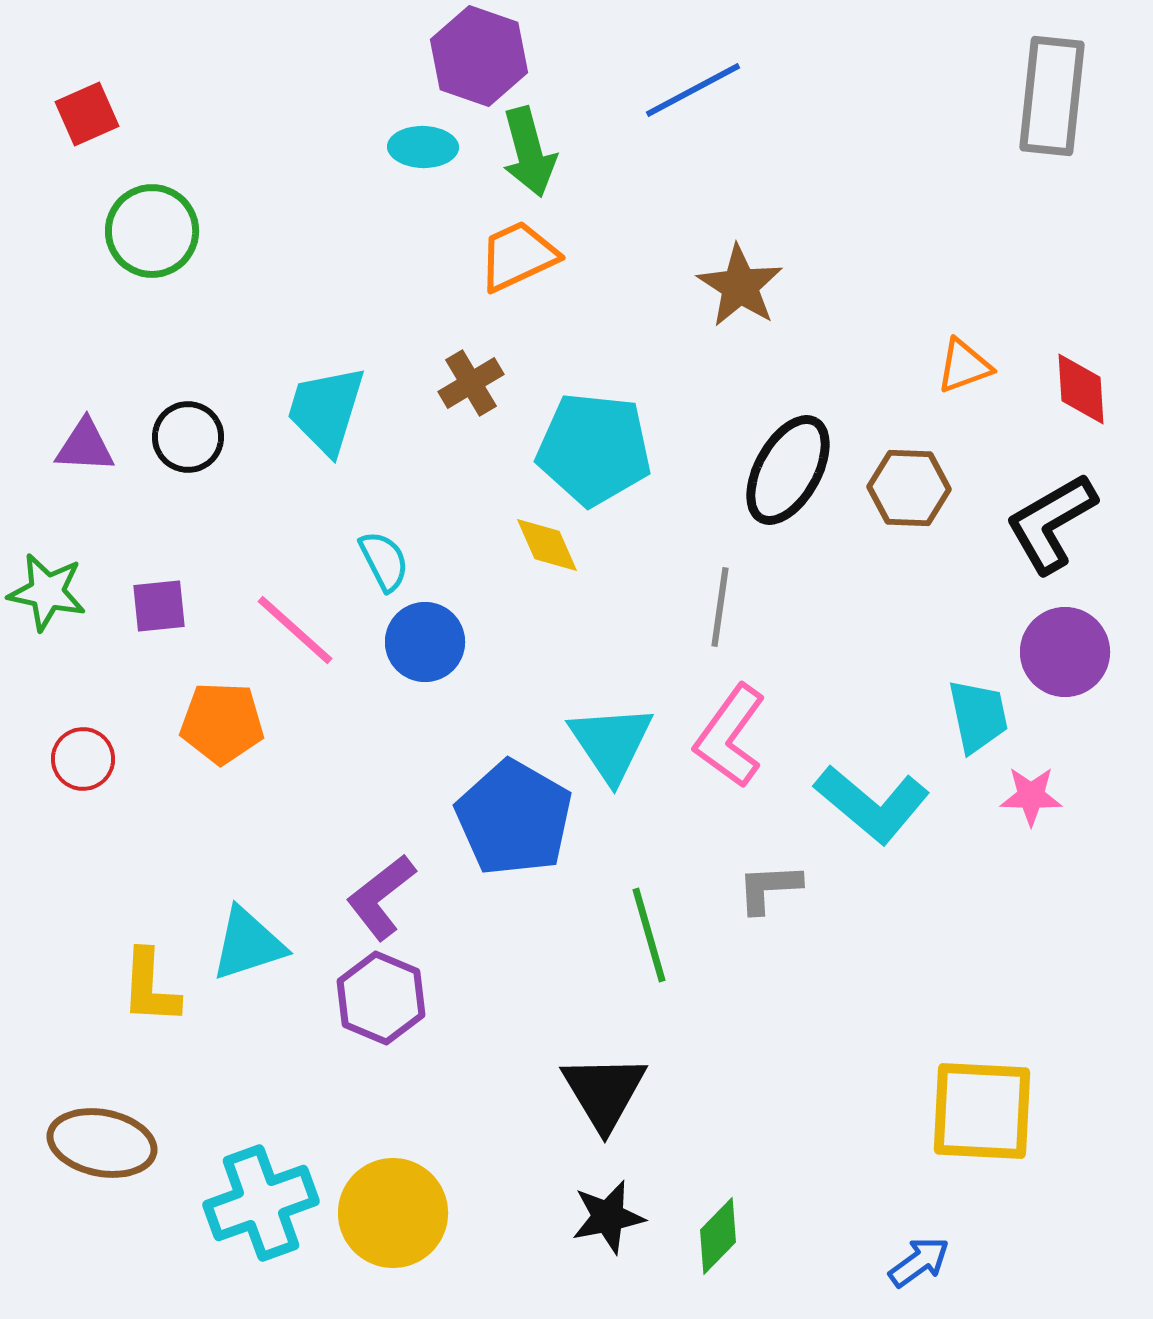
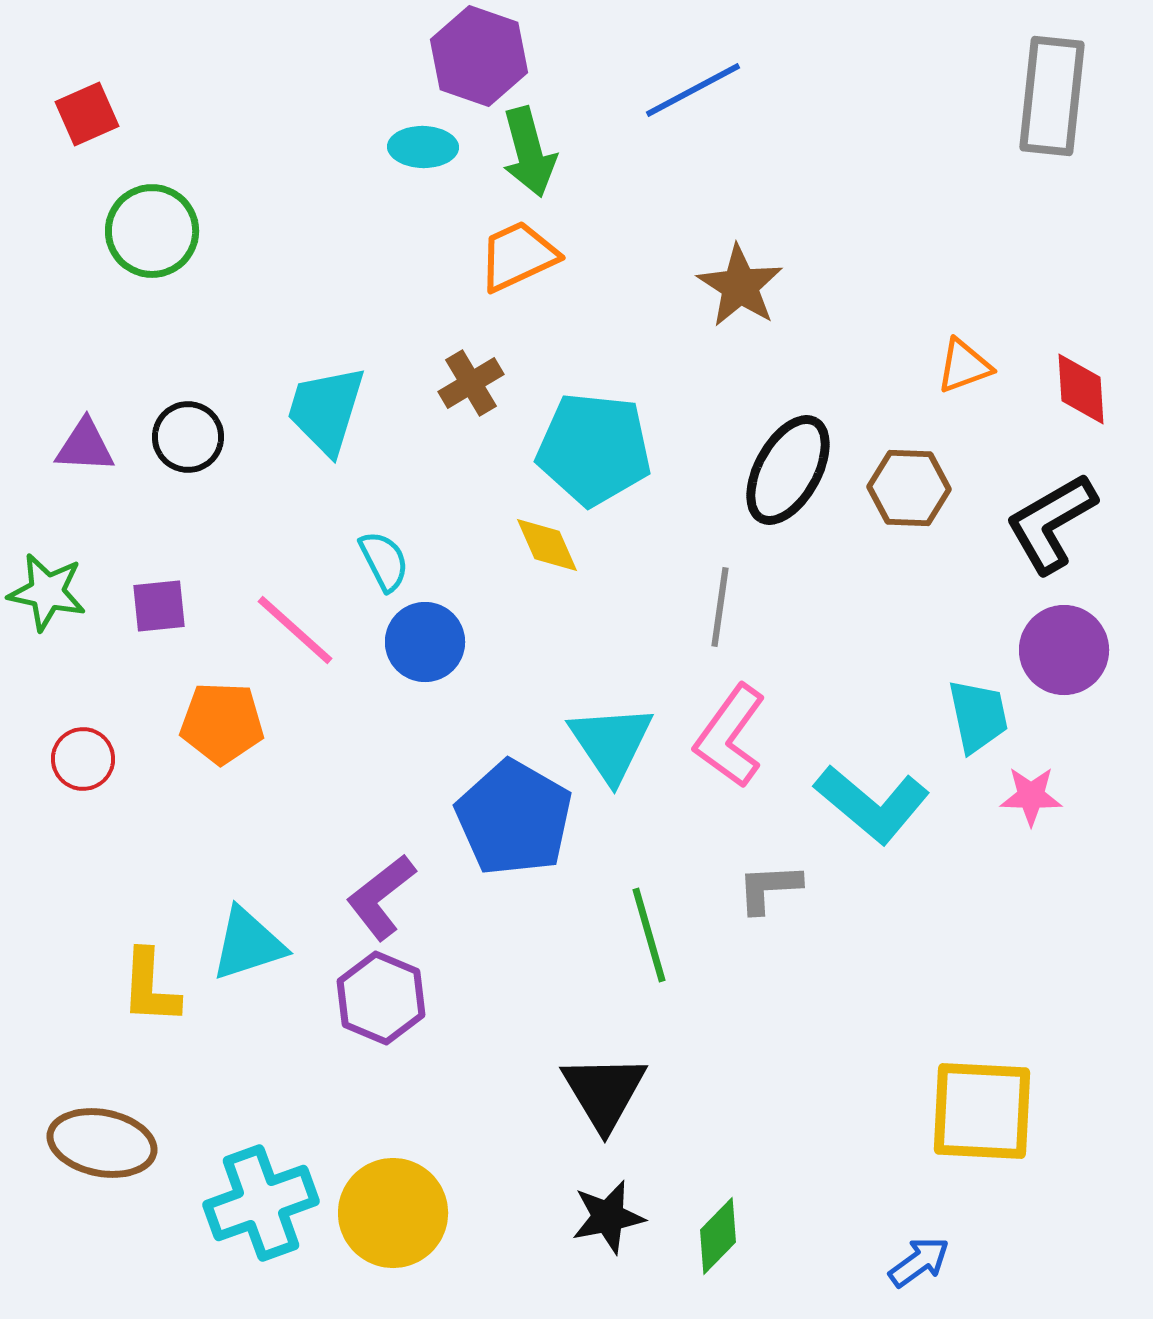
purple circle at (1065, 652): moved 1 px left, 2 px up
